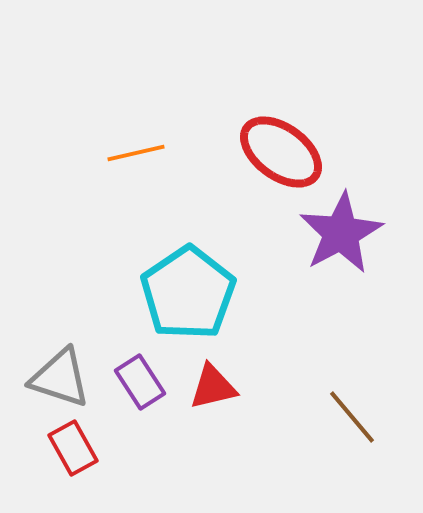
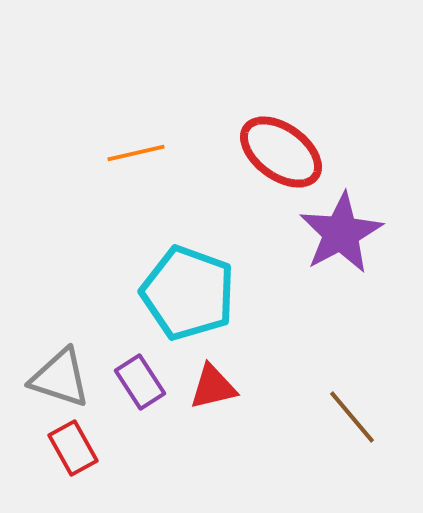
cyan pentagon: rotated 18 degrees counterclockwise
